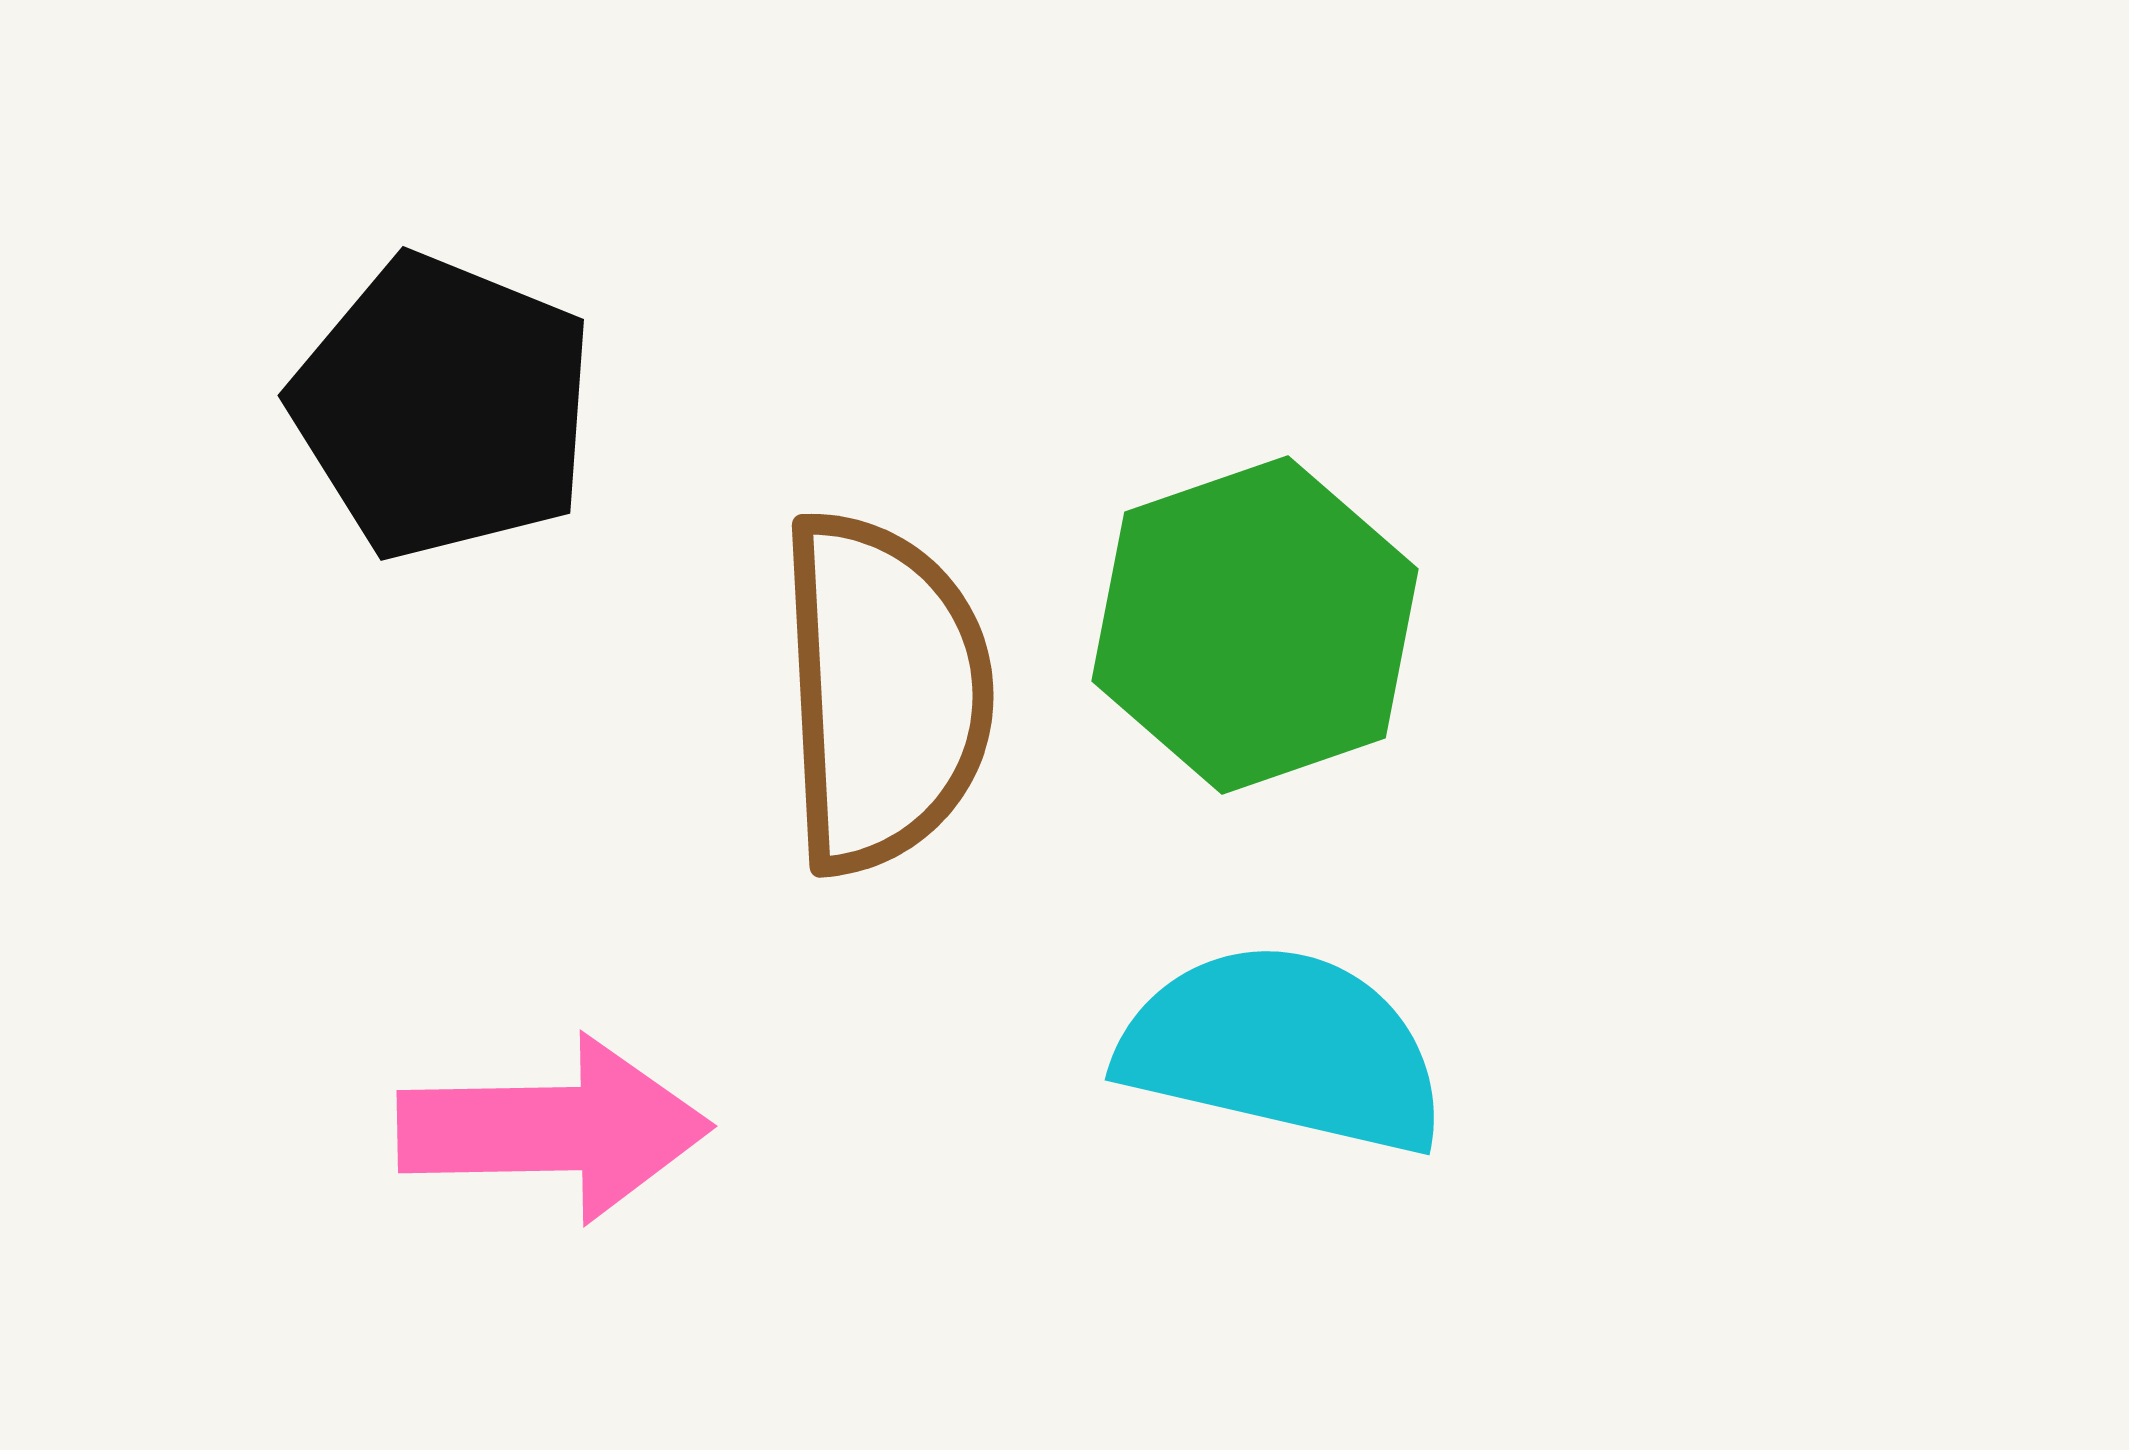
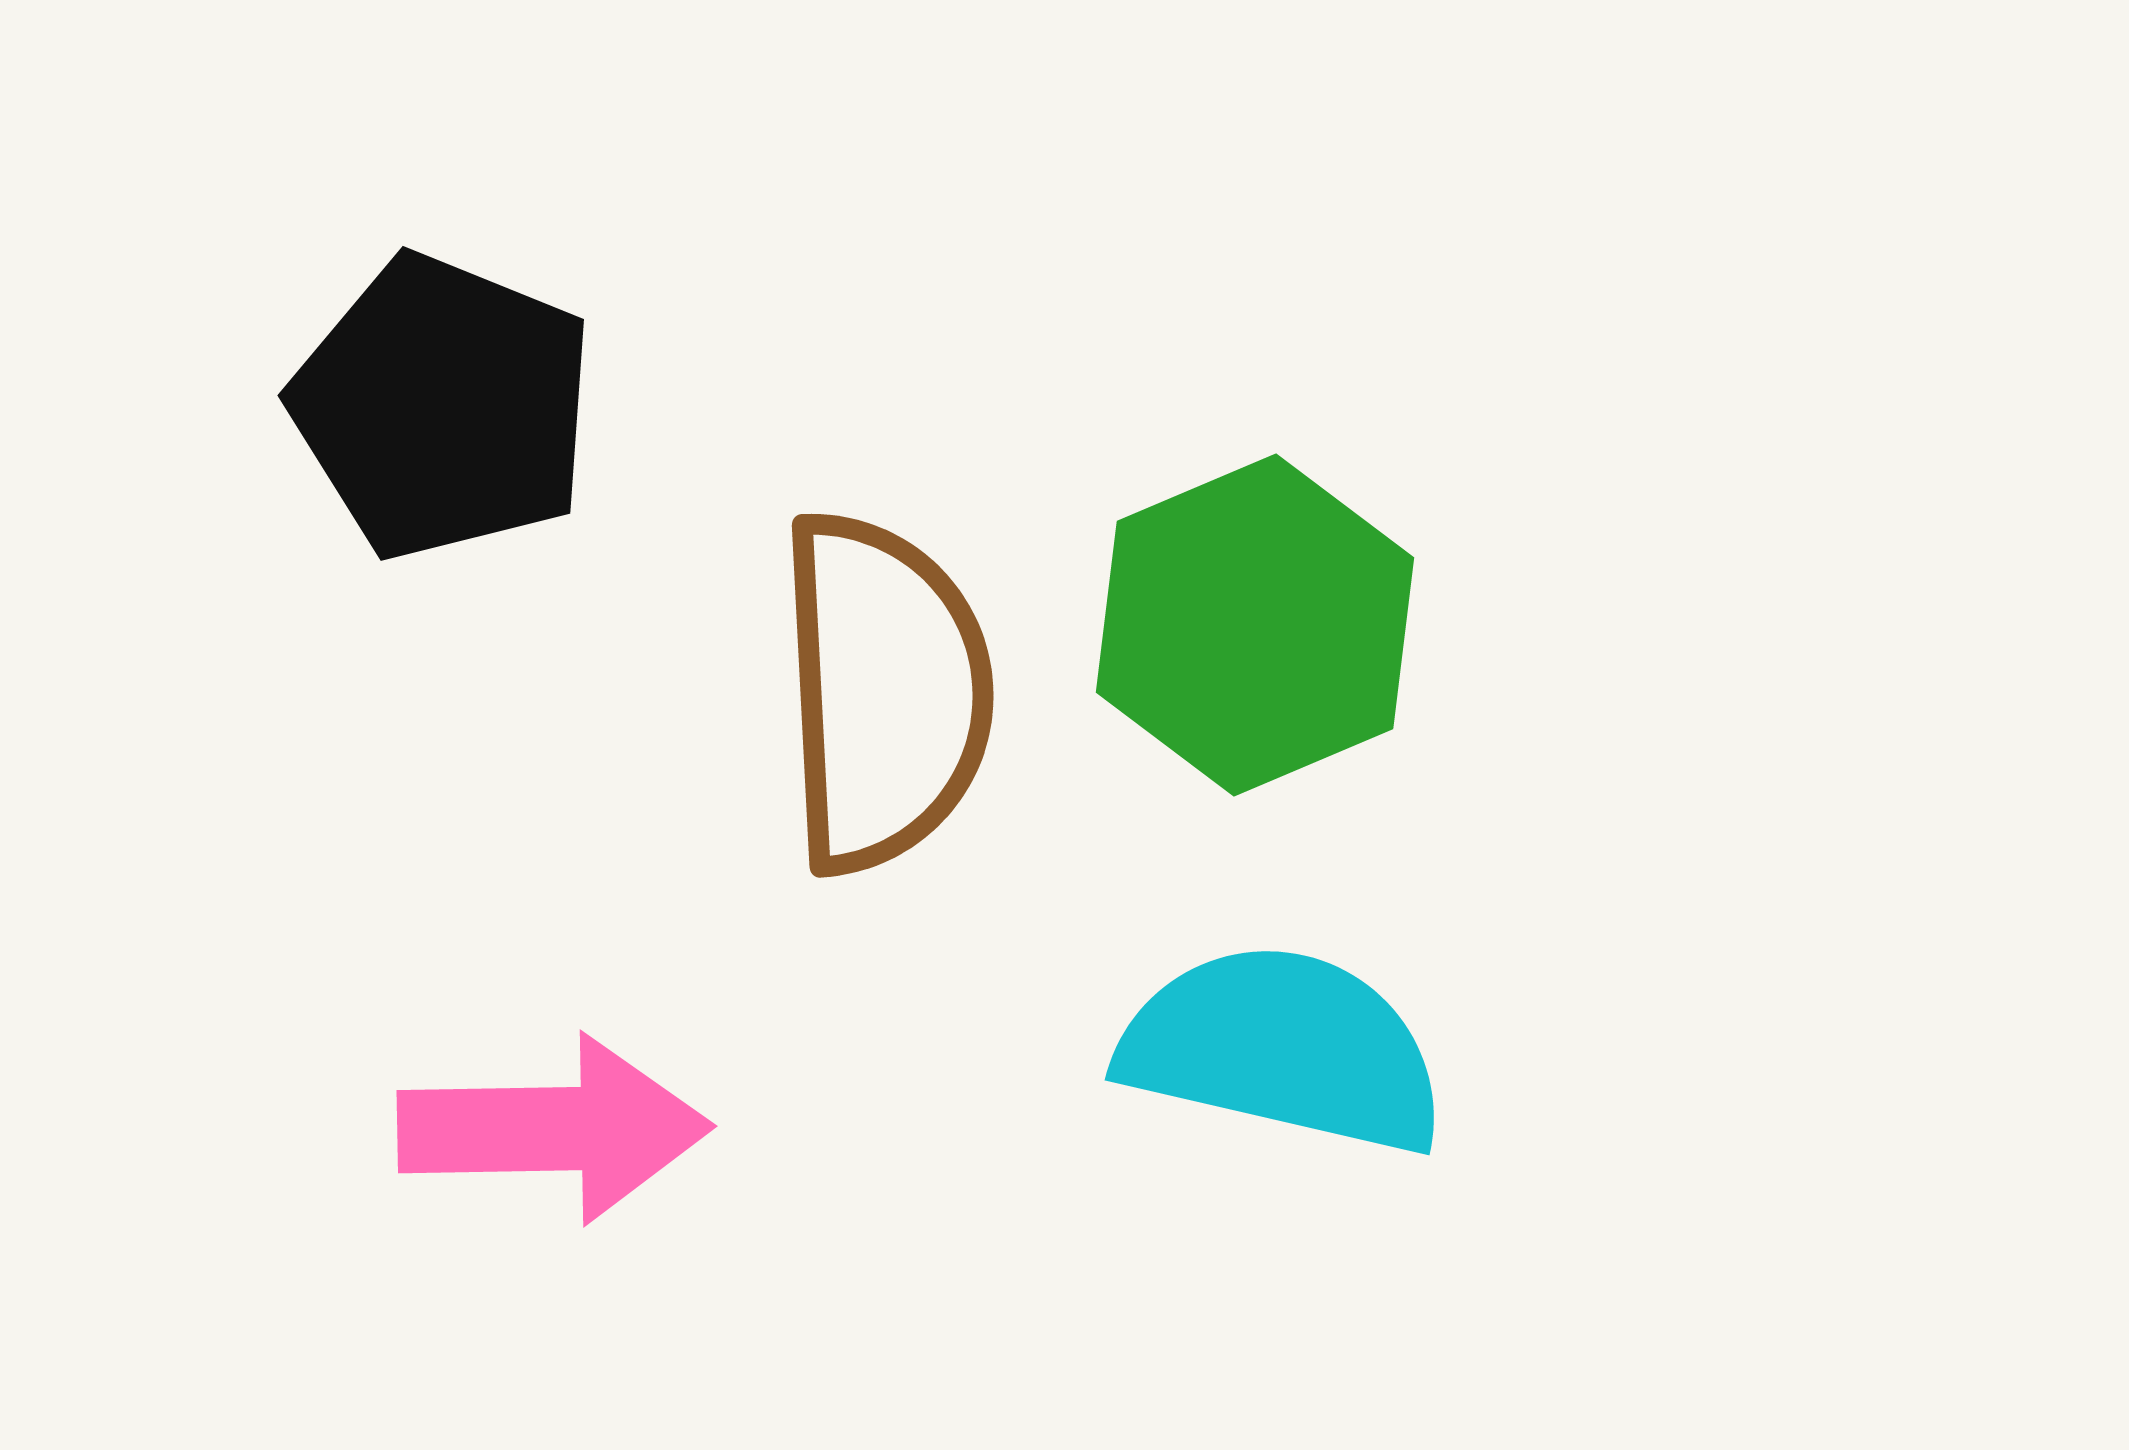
green hexagon: rotated 4 degrees counterclockwise
